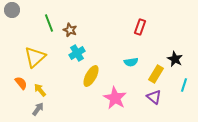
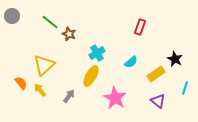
gray circle: moved 6 px down
green line: moved 1 px right, 1 px up; rotated 30 degrees counterclockwise
brown star: moved 1 px left, 4 px down
cyan cross: moved 20 px right
yellow triangle: moved 9 px right, 8 px down
cyan semicircle: rotated 32 degrees counterclockwise
yellow rectangle: rotated 24 degrees clockwise
cyan line: moved 1 px right, 3 px down
purple triangle: moved 4 px right, 4 px down
gray arrow: moved 31 px right, 13 px up
